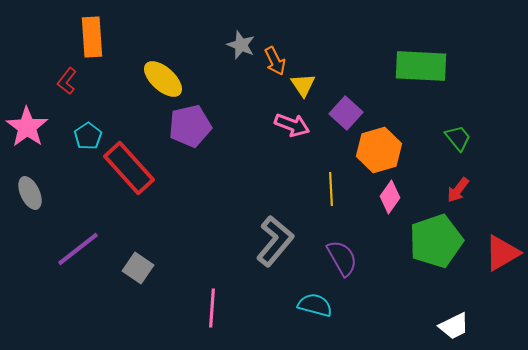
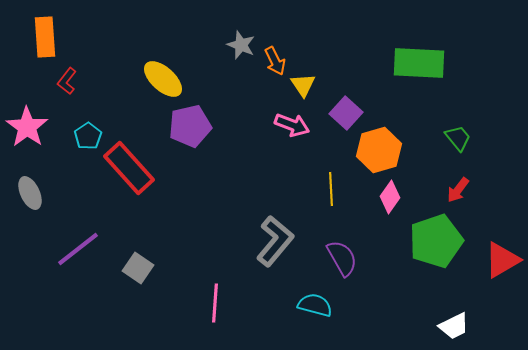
orange rectangle: moved 47 px left
green rectangle: moved 2 px left, 3 px up
red triangle: moved 7 px down
pink line: moved 3 px right, 5 px up
